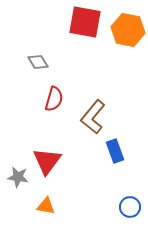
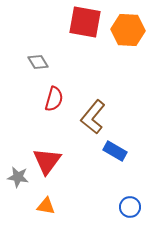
orange hexagon: rotated 8 degrees counterclockwise
blue rectangle: rotated 40 degrees counterclockwise
